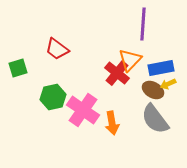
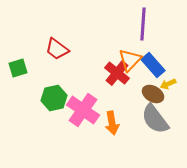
blue rectangle: moved 8 px left, 3 px up; rotated 60 degrees clockwise
brown ellipse: moved 4 px down
green hexagon: moved 1 px right, 1 px down
